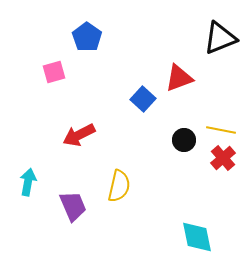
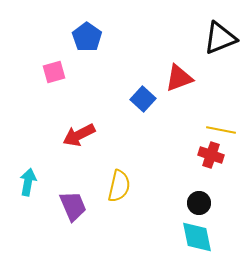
black circle: moved 15 px right, 63 px down
red cross: moved 12 px left, 3 px up; rotated 30 degrees counterclockwise
